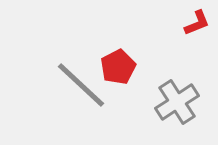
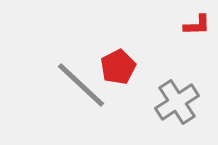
red L-shape: moved 2 px down; rotated 20 degrees clockwise
